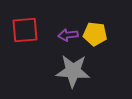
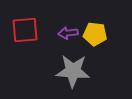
purple arrow: moved 2 px up
